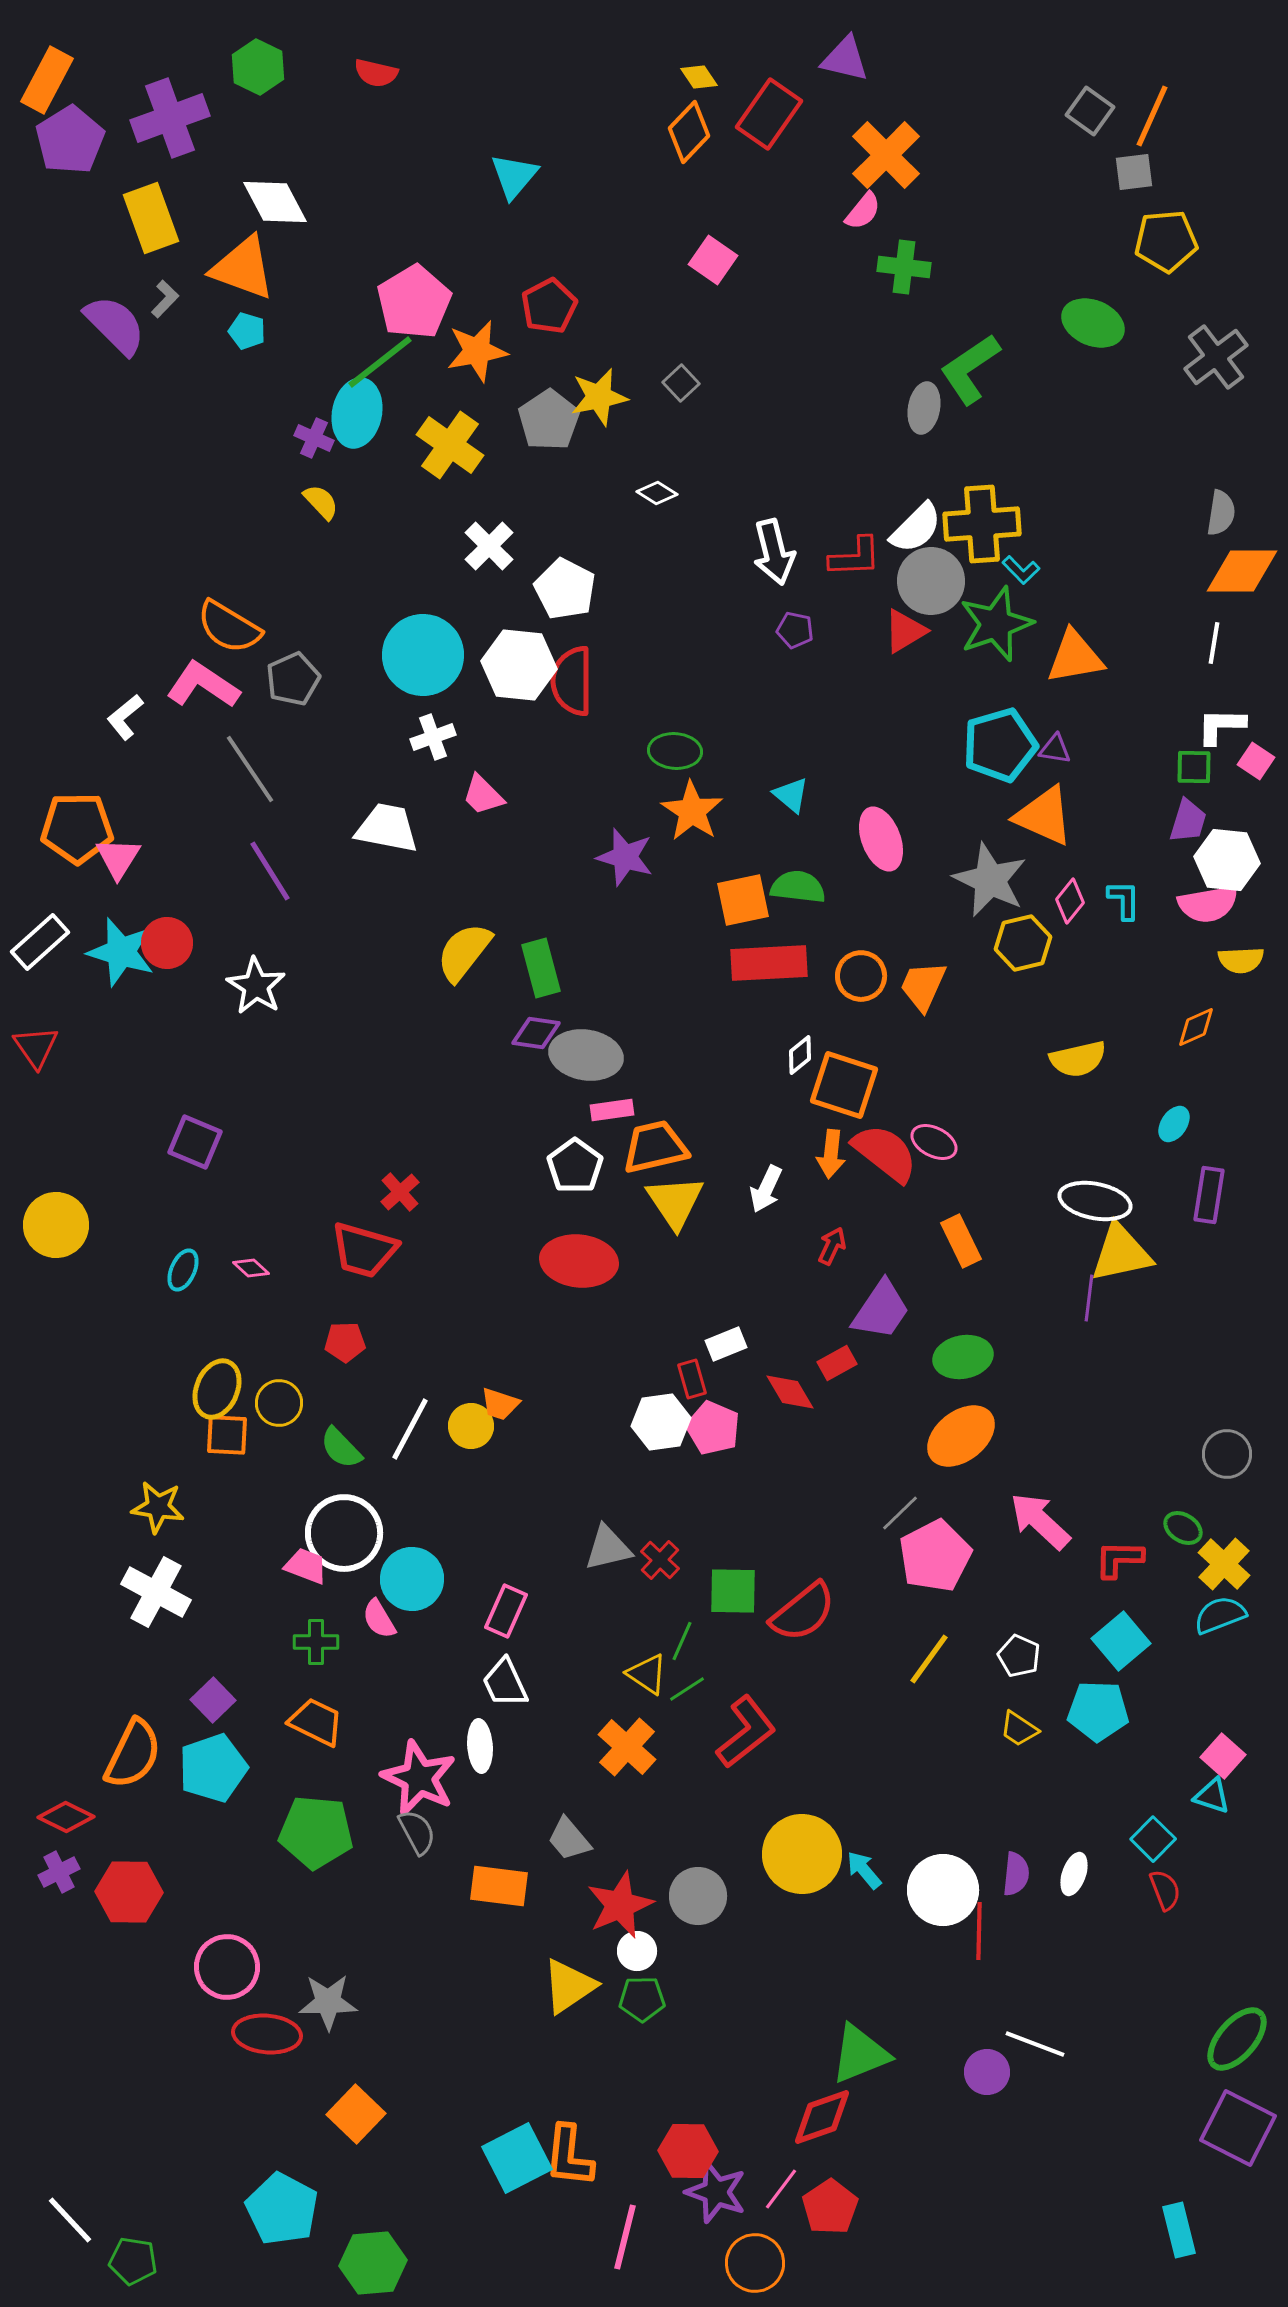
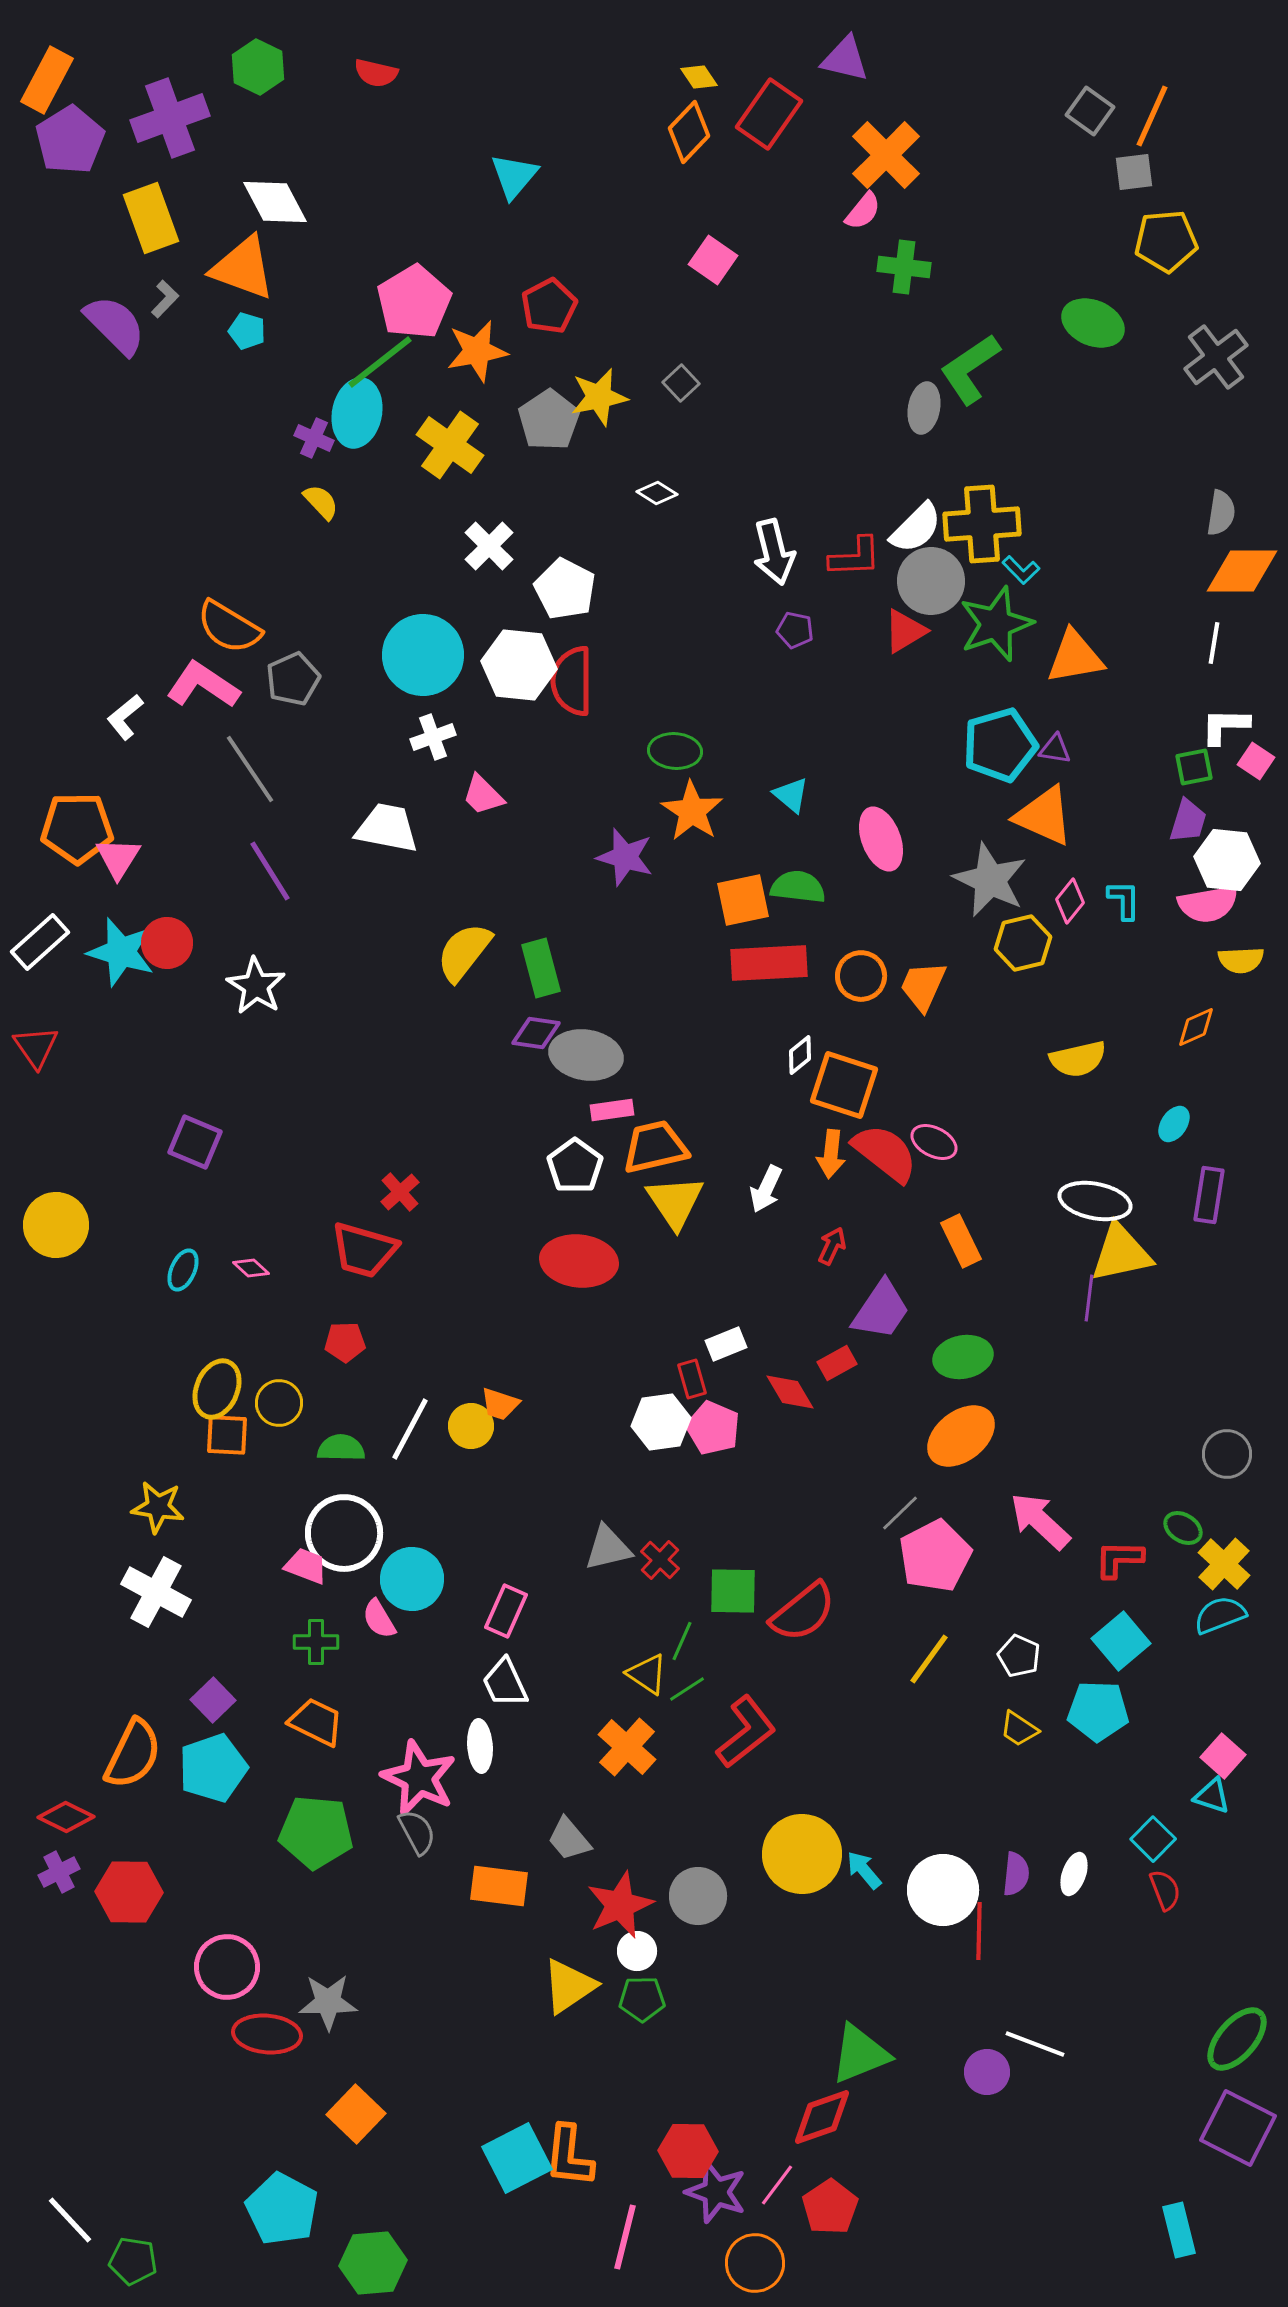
white L-shape at (1221, 726): moved 4 px right
green square at (1194, 767): rotated 12 degrees counterclockwise
green semicircle at (341, 1448): rotated 135 degrees clockwise
pink line at (781, 2189): moved 4 px left, 4 px up
